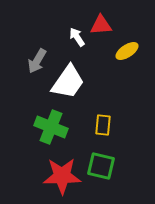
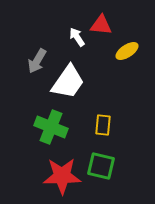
red triangle: rotated 10 degrees clockwise
